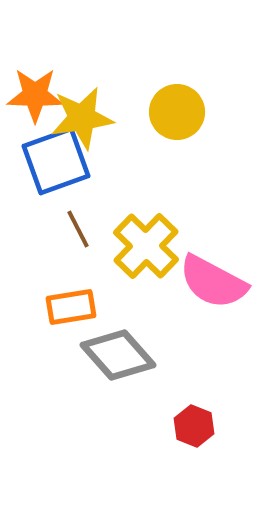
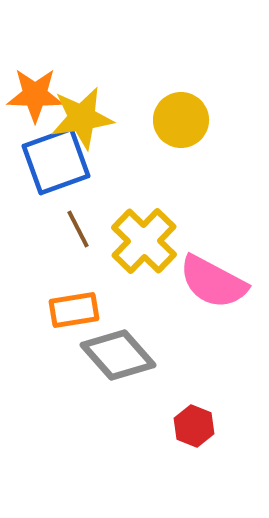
yellow circle: moved 4 px right, 8 px down
yellow cross: moved 2 px left, 5 px up
orange rectangle: moved 3 px right, 3 px down
